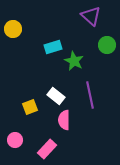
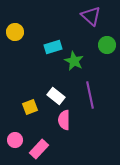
yellow circle: moved 2 px right, 3 px down
pink rectangle: moved 8 px left
